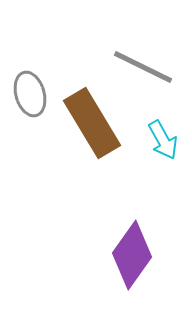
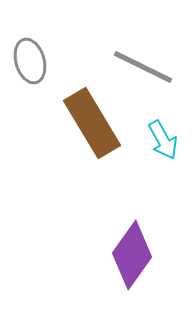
gray ellipse: moved 33 px up
